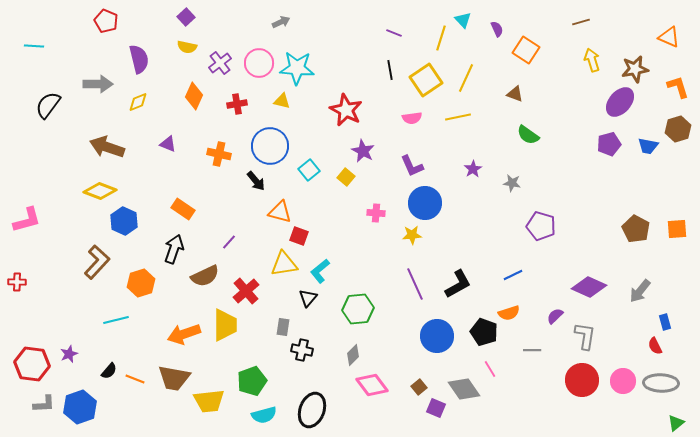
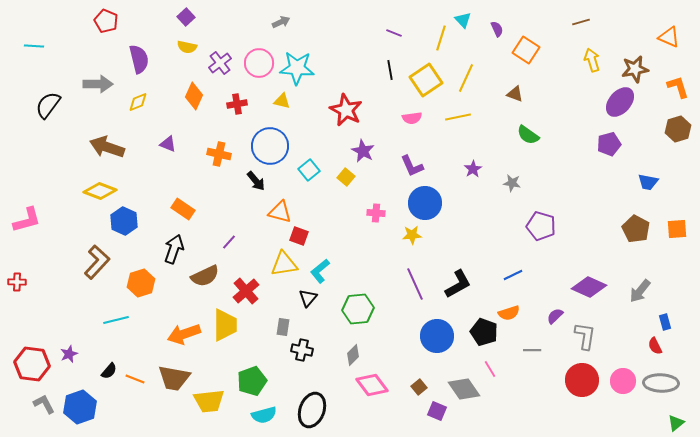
blue trapezoid at (648, 146): moved 36 px down
gray L-shape at (44, 404): rotated 115 degrees counterclockwise
purple square at (436, 408): moved 1 px right, 3 px down
